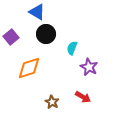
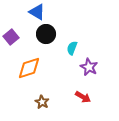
brown star: moved 10 px left
